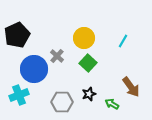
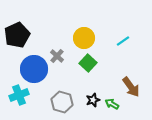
cyan line: rotated 24 degrees clockwise
black star: moved 4 px right, 6 px down
gray hexagon: rotated 15 degrees clockwise
